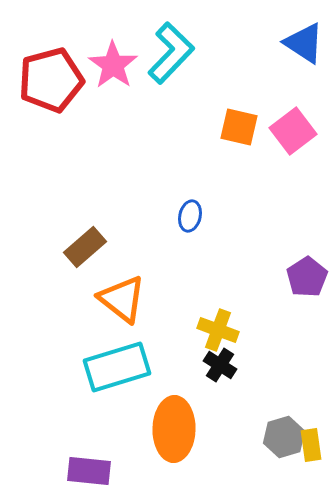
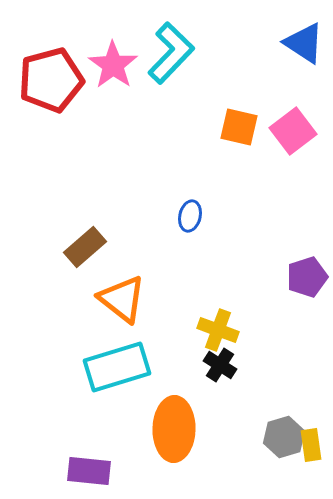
purple pentagon: rotated 15 degrees clockwise
